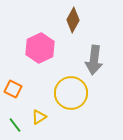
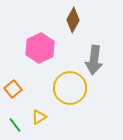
orange square: rotated 24 degrees clockwise
yellow circle: moved 1 px left, 5 px up
